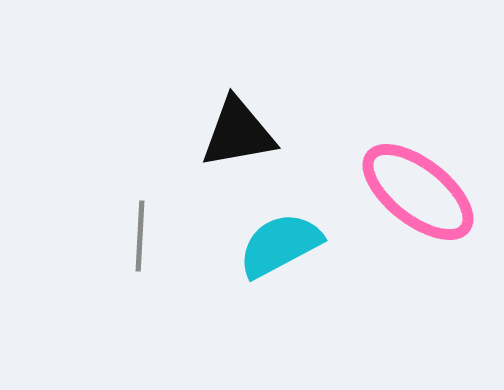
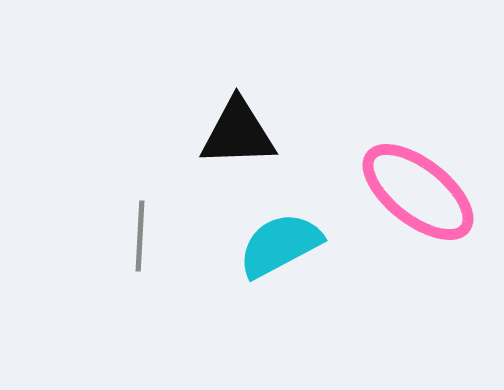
black triangle: rotated 8 degrees clockwise
